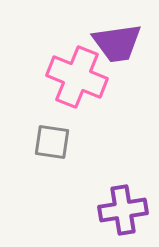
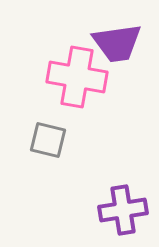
pink cross: rotated 12 degrees counterclockwise
gray square: moved 4 px left, 2 px up; rotated 6 degrees clockwise
